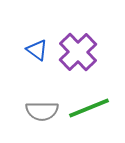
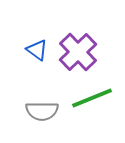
green line: moved 3 px right, 10 px up
